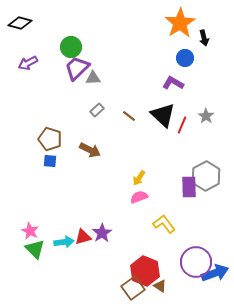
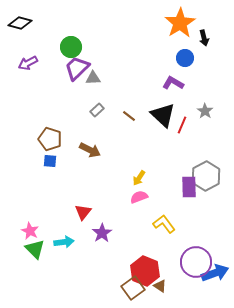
gray star: moved 1 px left, 5 px up
red triangle: moved 25 px up; rotated 36 degrees counterclockwise
